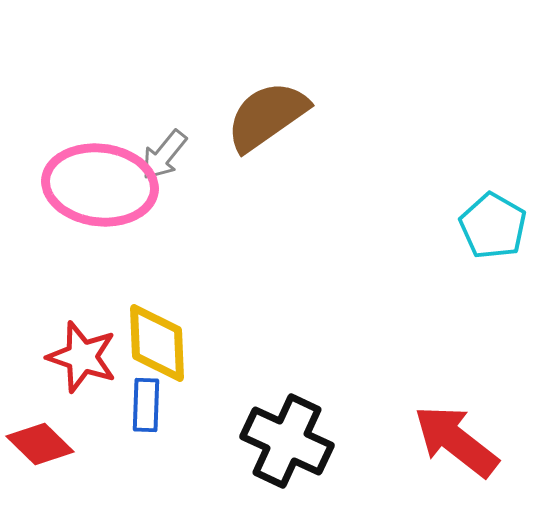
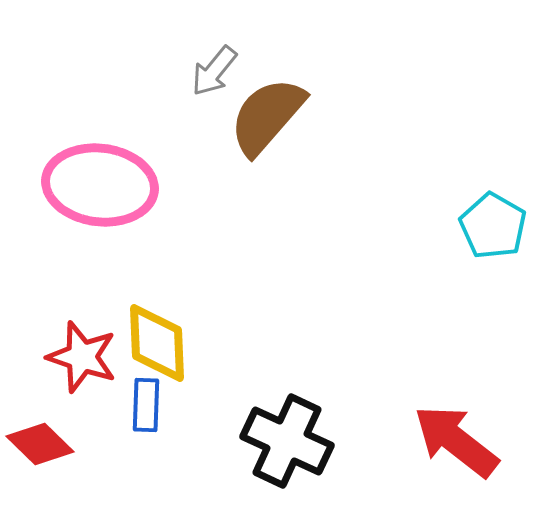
brown semicircle: rotated 14 degrees counterclockwise
gray arrow: moved 50 px right, 84 px up
